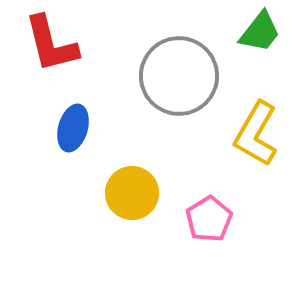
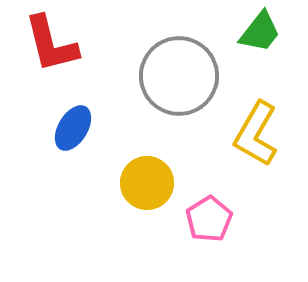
blue ellipse: rotated 15 degrees clockwise
yellow circle: moved 15 px right, 10 px up
